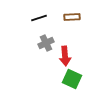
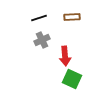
gray cross: moved 4 px left, 3 px up
